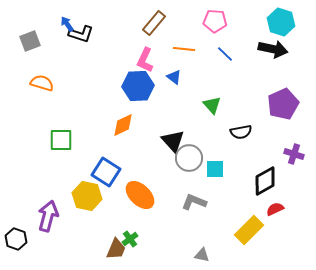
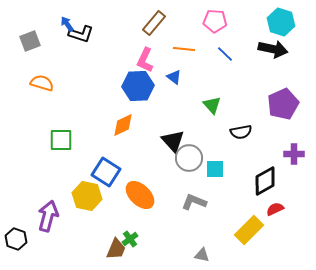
purple cross: rotated 18 degrees counterclockwise
